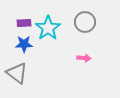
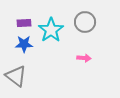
cyan star: moved 3 px right, 2 px down
gray triangle: moved 1 px left, 3 px down
